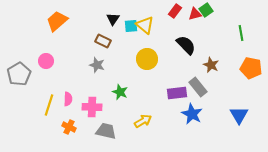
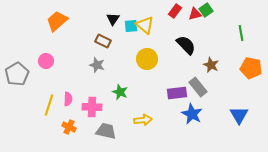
gray pentagon: moved 2 px left
yellow arrow: moved 1 px up; rotated 24 degrees clockwise
